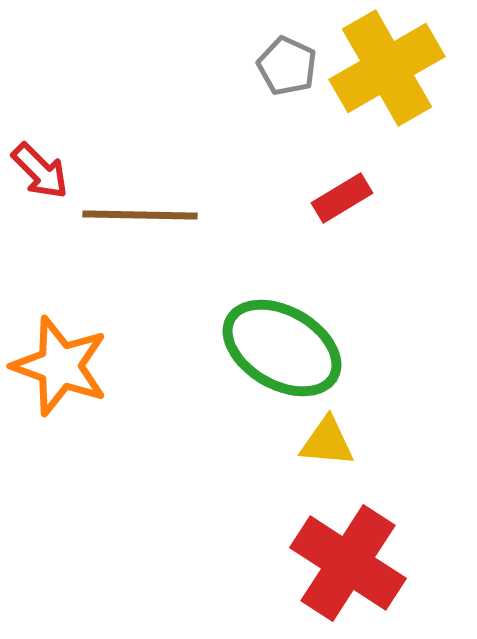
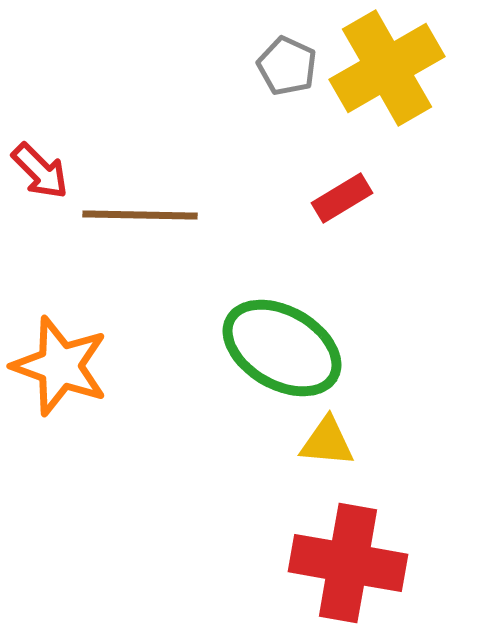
red cross: rotated 23 degrees counterclockwise
